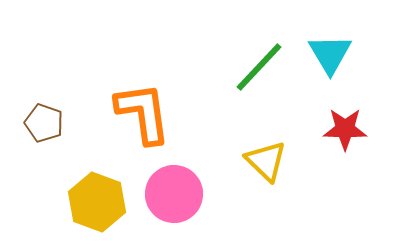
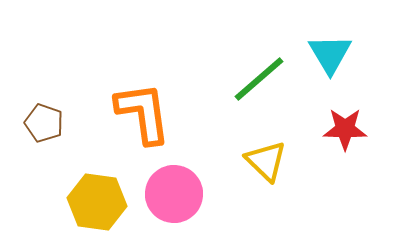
green line: moved 12 px down; rotated 6 degrees clockwise
yellow hexagon: rotated 12 degrees counterclockwise
